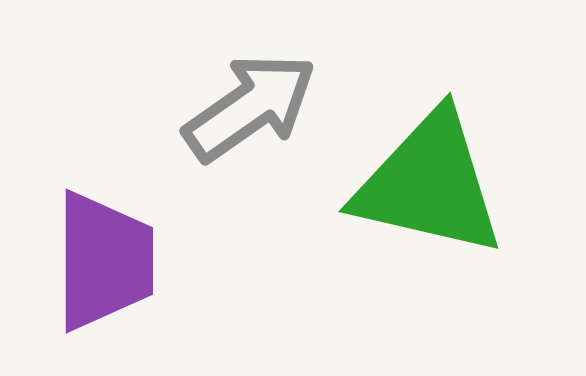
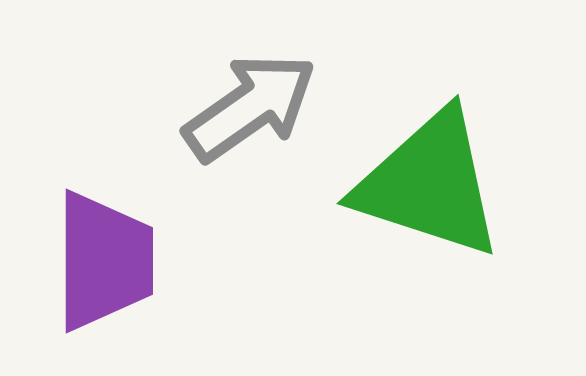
green triangle: rotated 5 degrees clockwise
